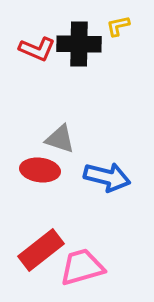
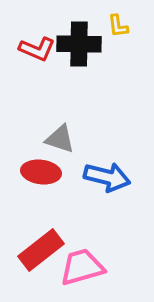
yellow L-shape: rotated 85 degrees counterclockwise
red ellipse: moved 1 px right, 2 px down
